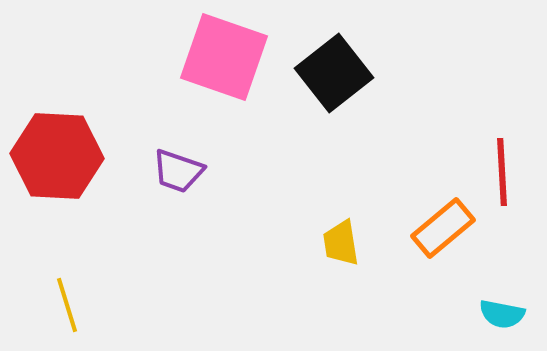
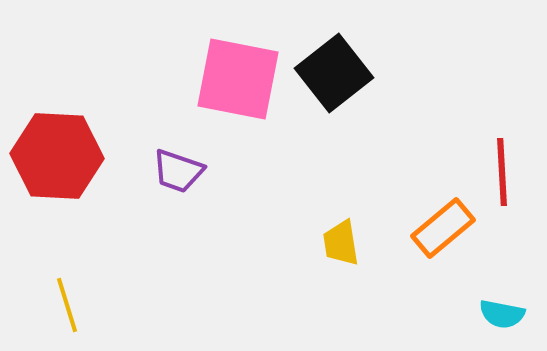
pink square: moved 14 px right, 22 px down; rotated 8 degrees counterclockwise
